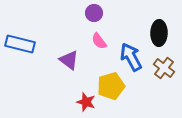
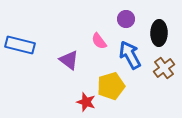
purple circle: moved 32 px right, 6 px down
blue rectangle: moved 1 px down
blue arrow: moved 1 px left, 2 px up
brown cross: rotated 15 degrees clockwise
